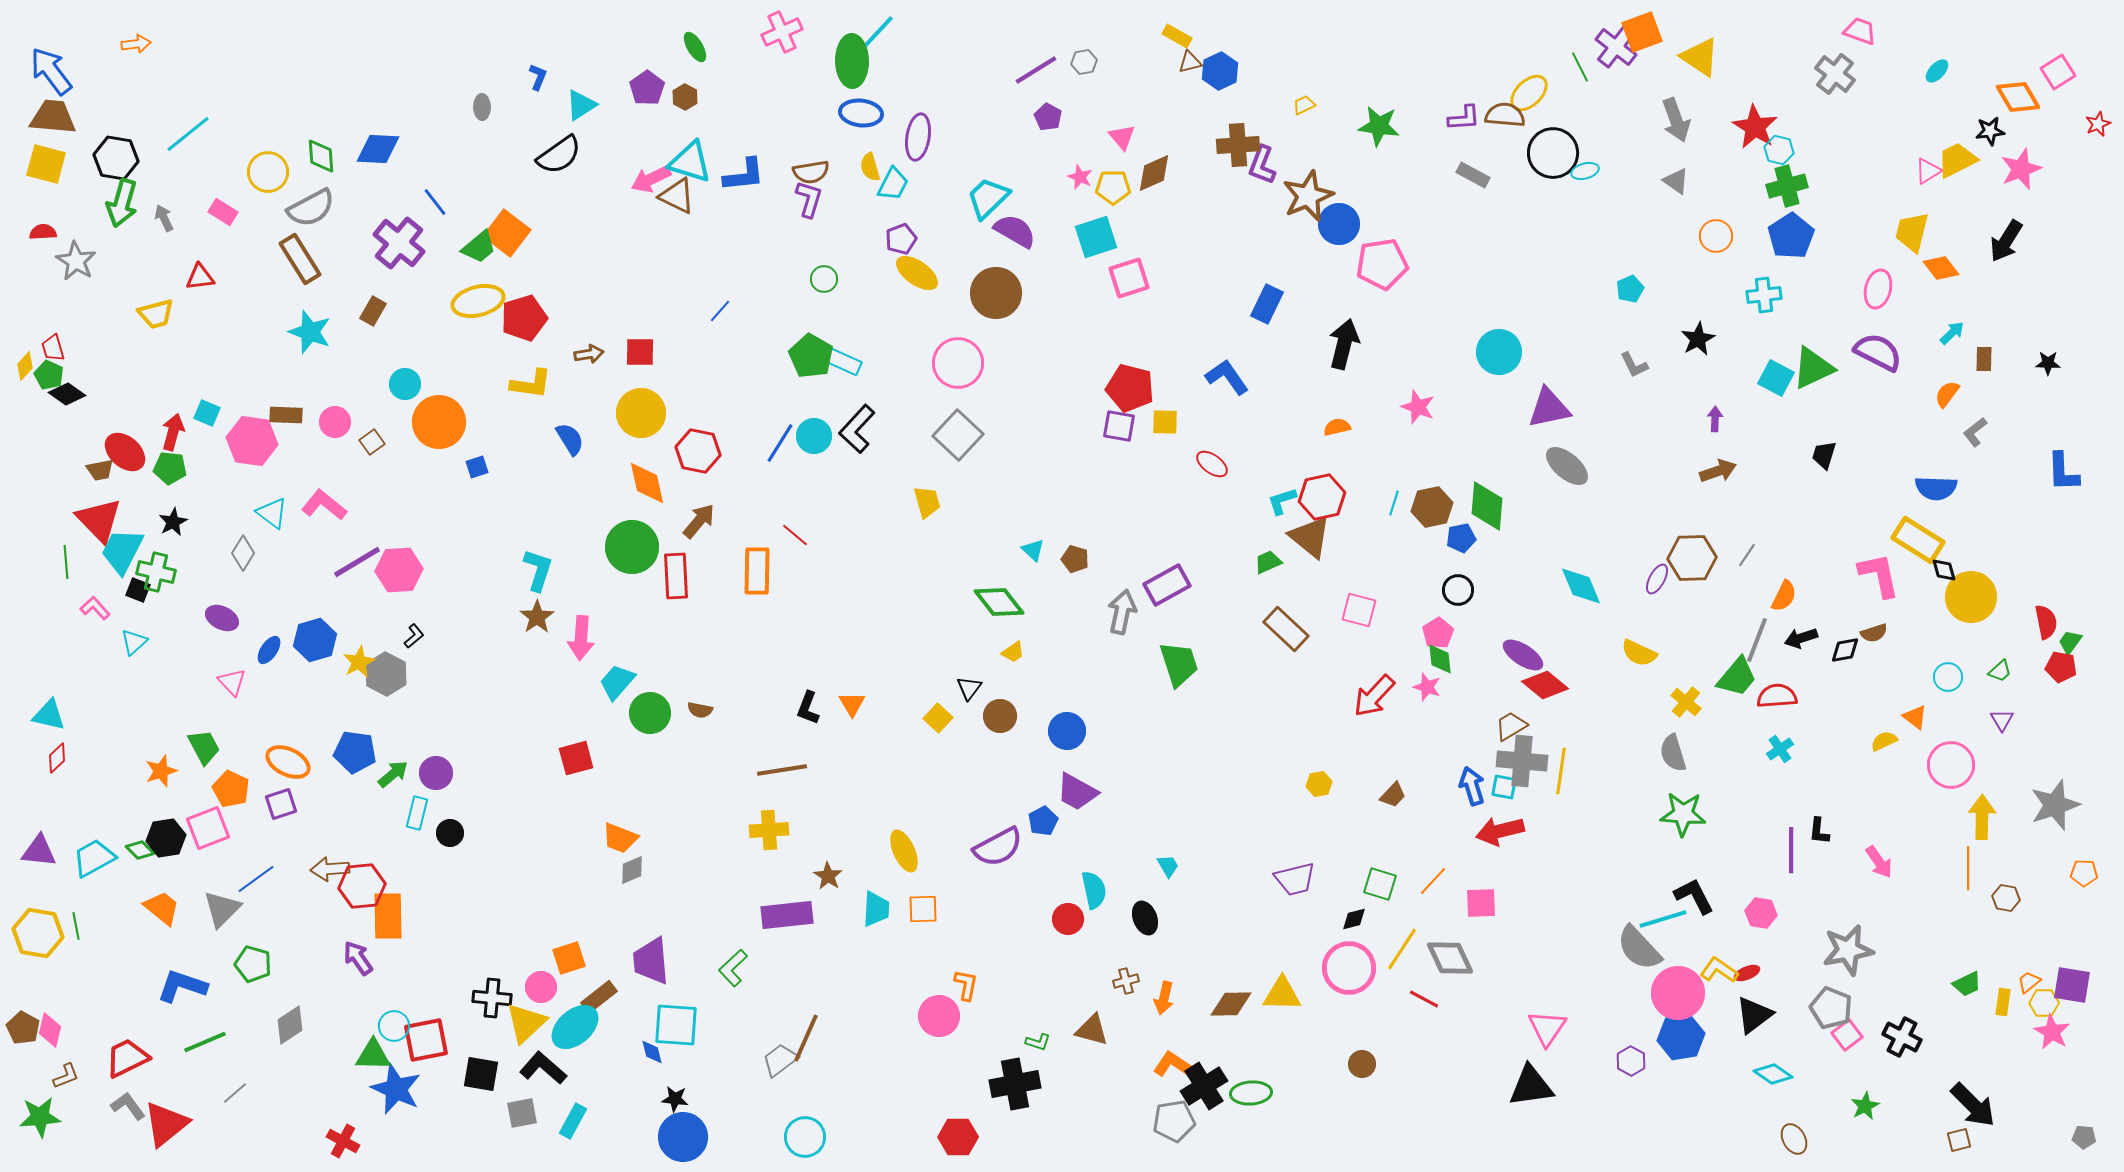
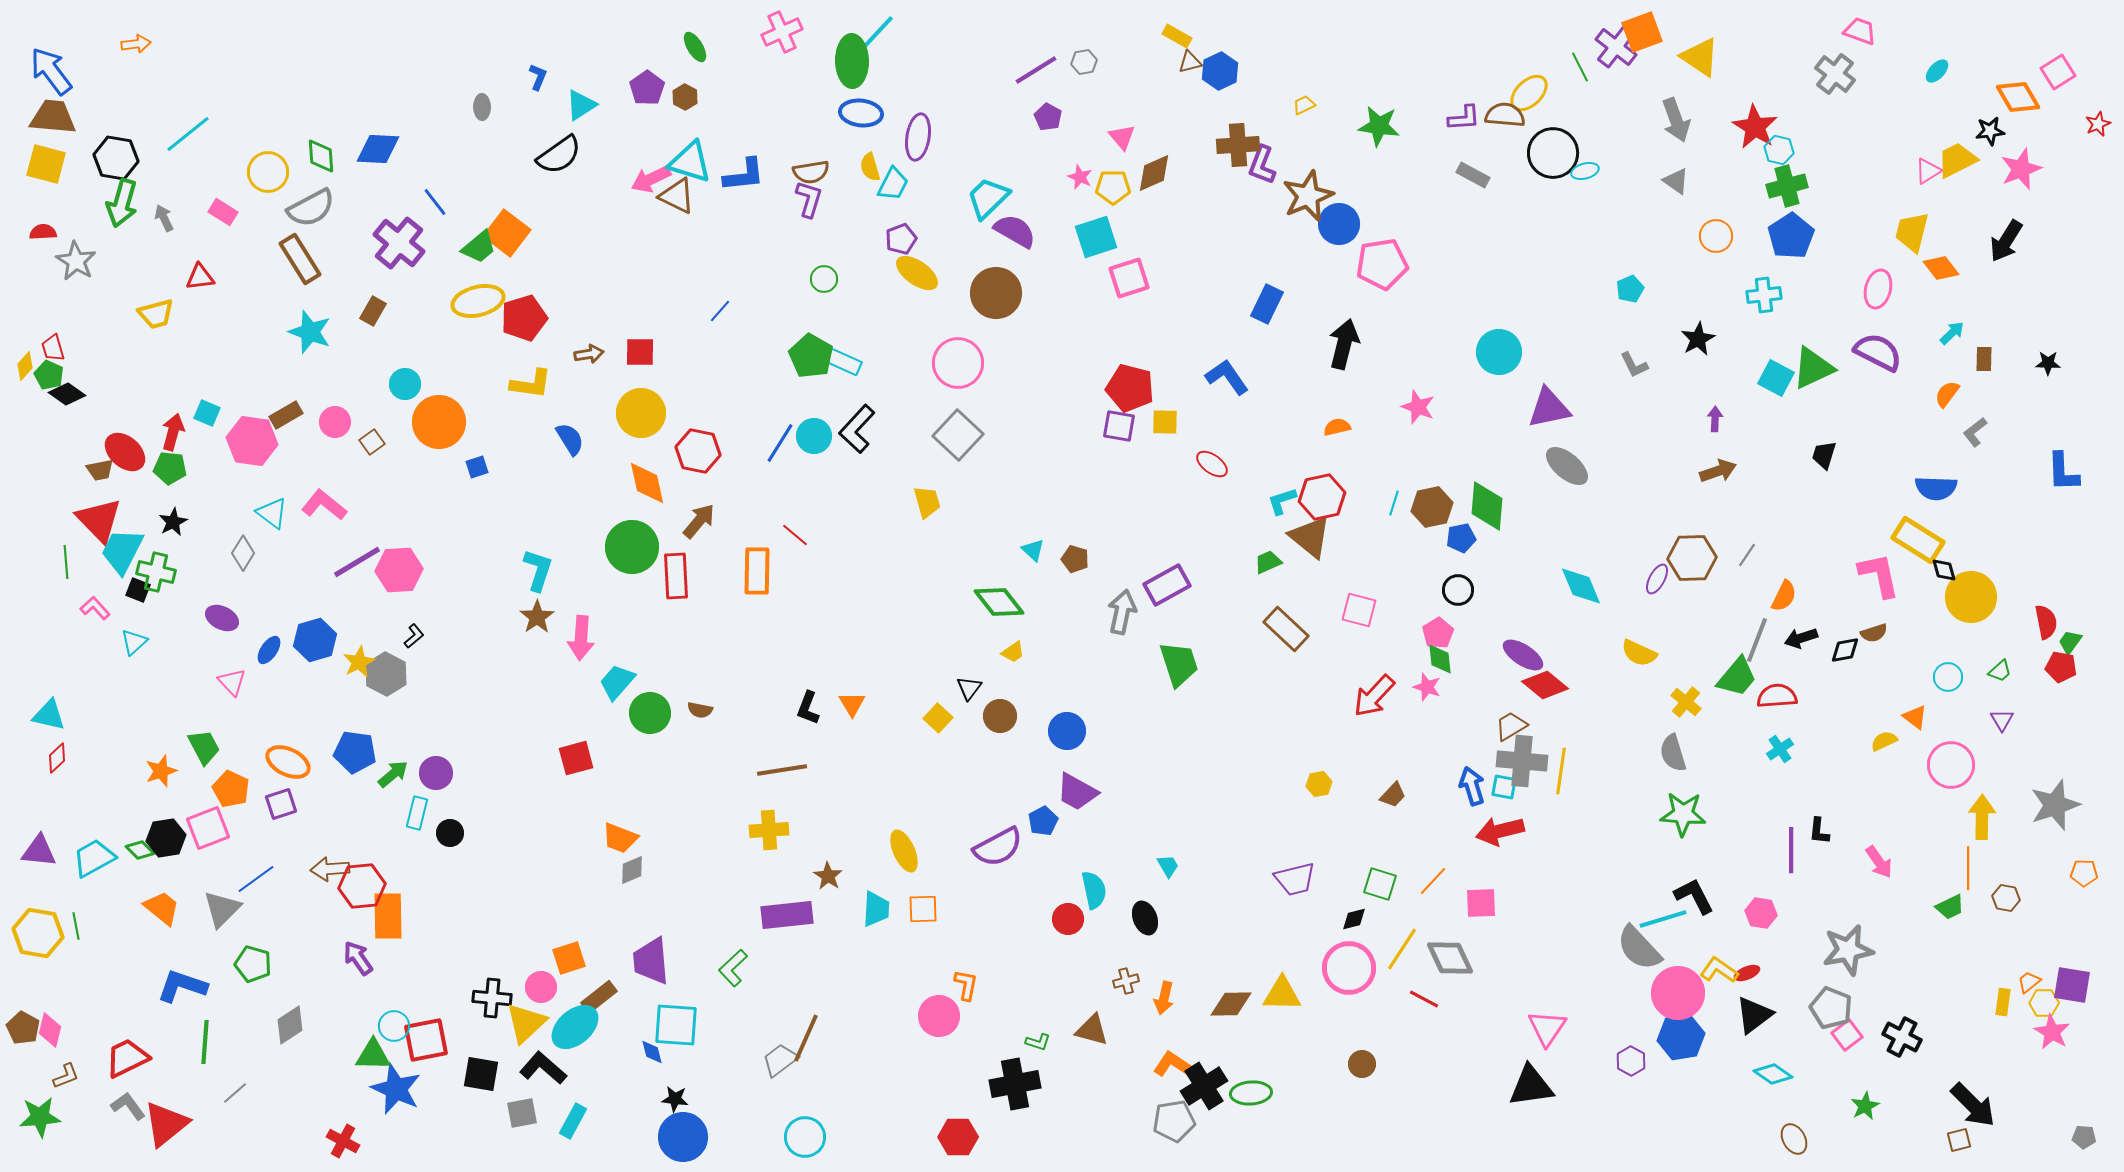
brown rectangle at (286, 415): rotated 32 degrees counterclockwise
green trapezoid at (1967, 984): moved 17 px left, 77 px up
green line at (205, 1042): rotated 63 degrees counterclockwise
